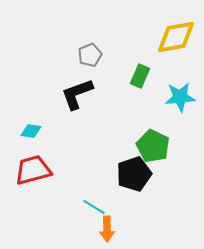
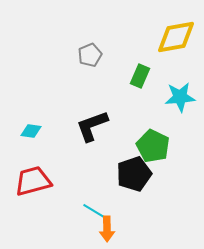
black L-shape: moved 15 px right, 32 px down
red trapezoid: moved 11 px down
cyan line: moved 4 px down
